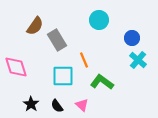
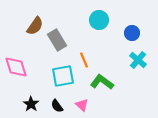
blue circle: moved 5 px up
cyan square: rotated 10 degrees counterclockwise
